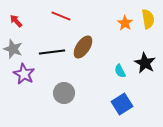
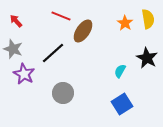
brown ellipse: moved 16 px up
black line: moved 1 px right, 1 px down; rotated 35 degrees counterclockwise
black star: moved 2 px right, 5 px up
cyan semicircle: rotated 56 degrees clockwise
gray circle: moved 1 px left
